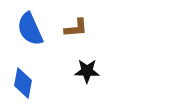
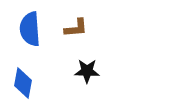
blue semicircle: rotated 20 degrees clockwise
